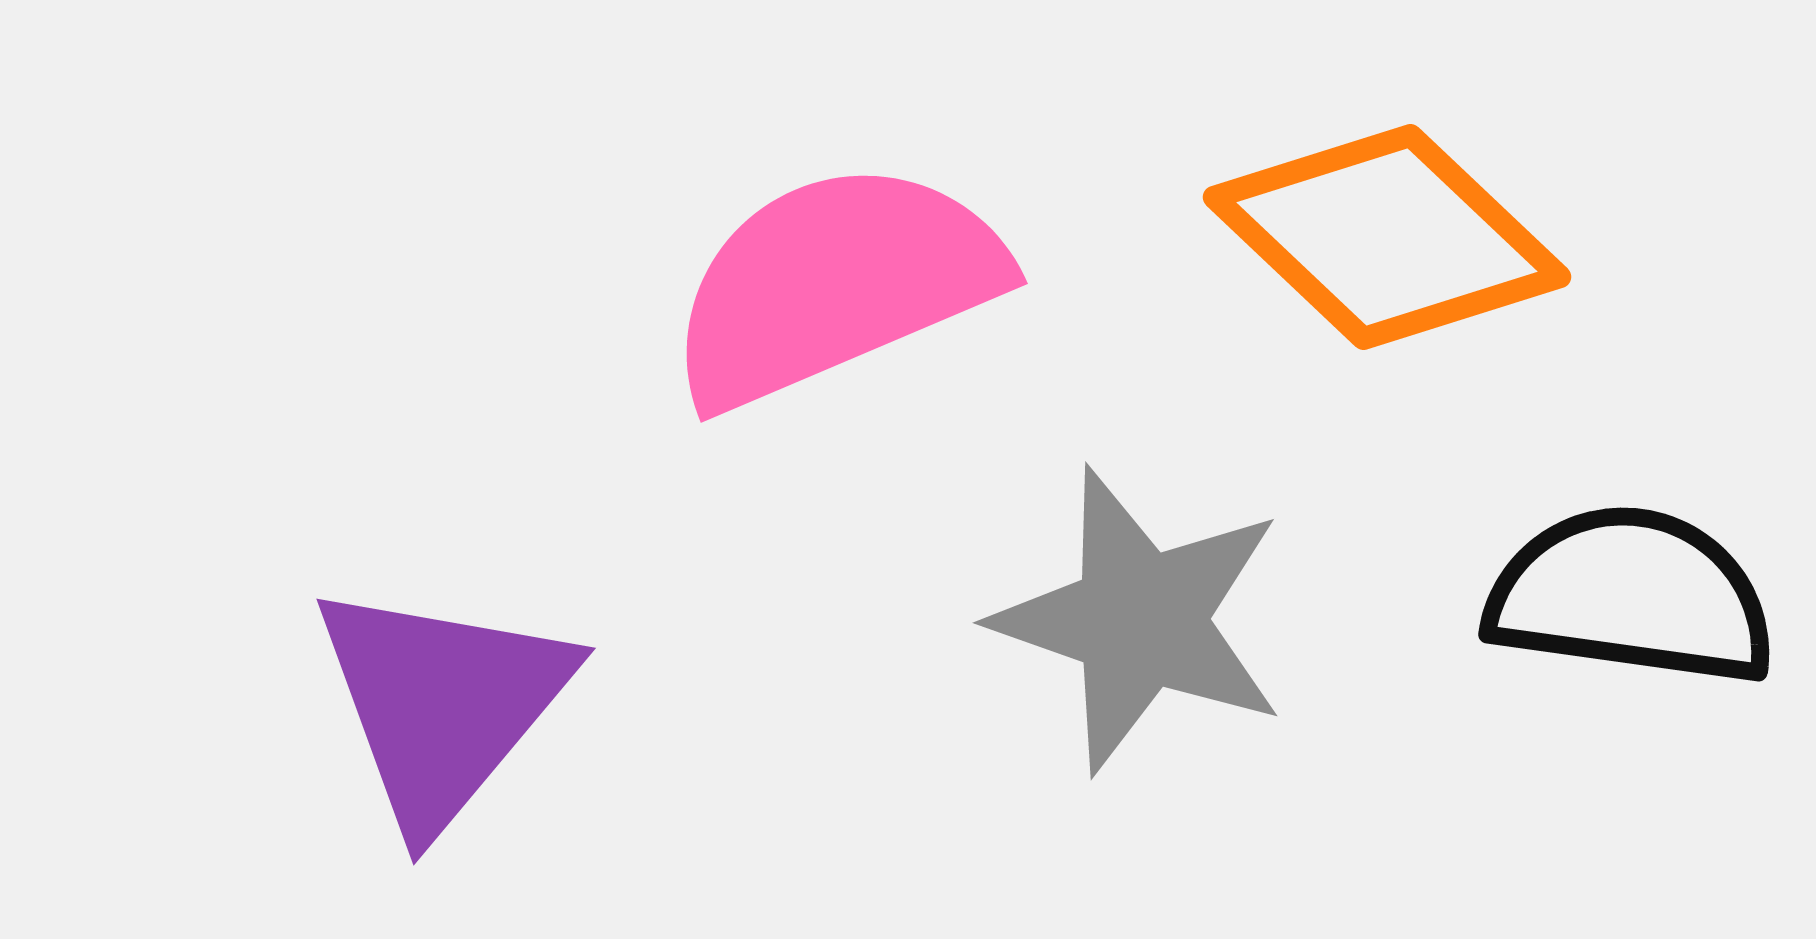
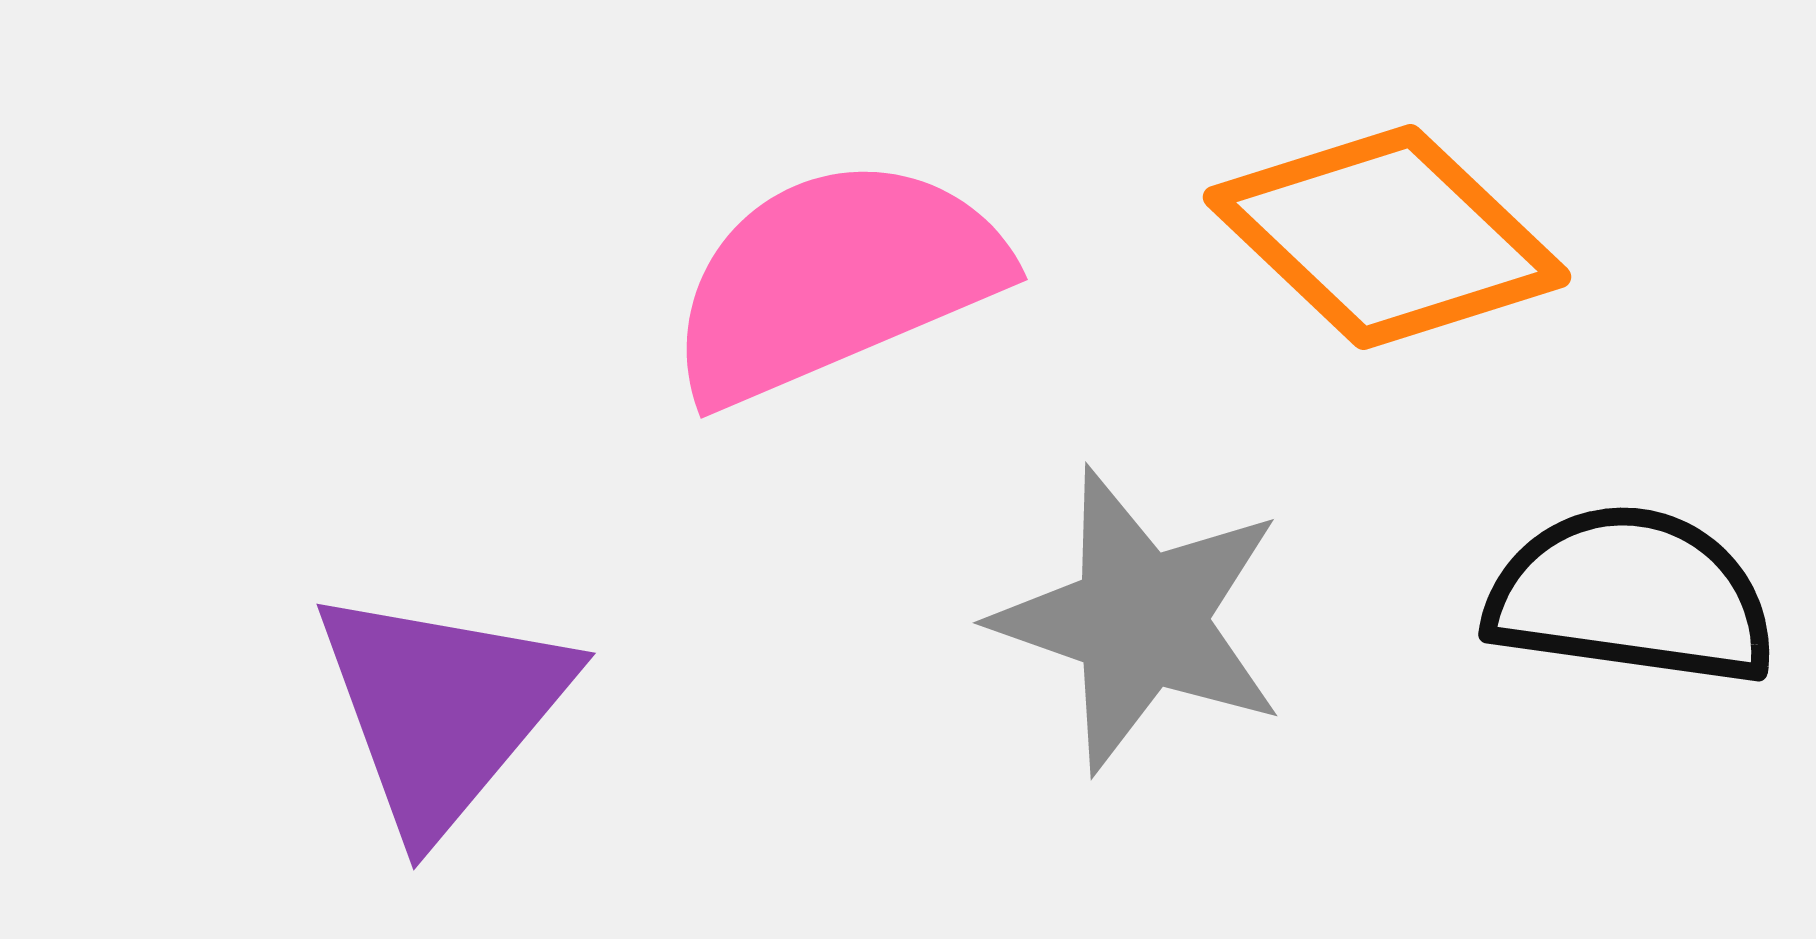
pink semicircle: moved 4 px up
purple triangle: moved 5 px down
